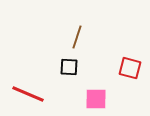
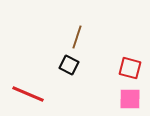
black square: moved 2 px up; rotated 24 degrees clockwise
pink square: moved 34 px right
